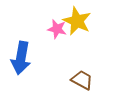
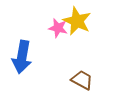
pink star: moved 1 px right, 1 px up
blue arrow: moved 1 px right, 1 px up
